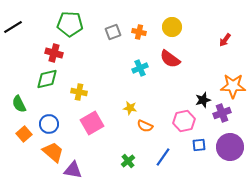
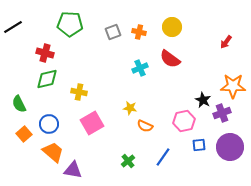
red arrow: moved 1 px right, 2 px down
red cross: moved 9 px left
black star: rotated 28 degrees counterclockwise
